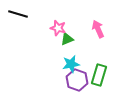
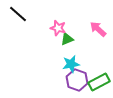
black line: rotated 24 degrees clockwise
pink arrow: rotated 24 degrees counterclockwise
green rectangle: moved 7 px down; rotated 45 degrees clockwise
